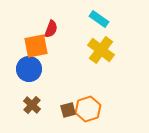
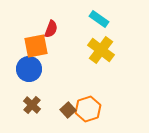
brown square: rotated 28 degrees counterclockwise
